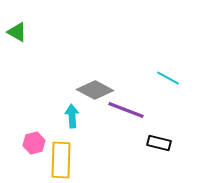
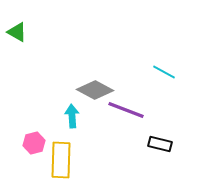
cyan line: moved 4 px left, 6 px up
black rectangle: moved 1 px right, 1 px down
